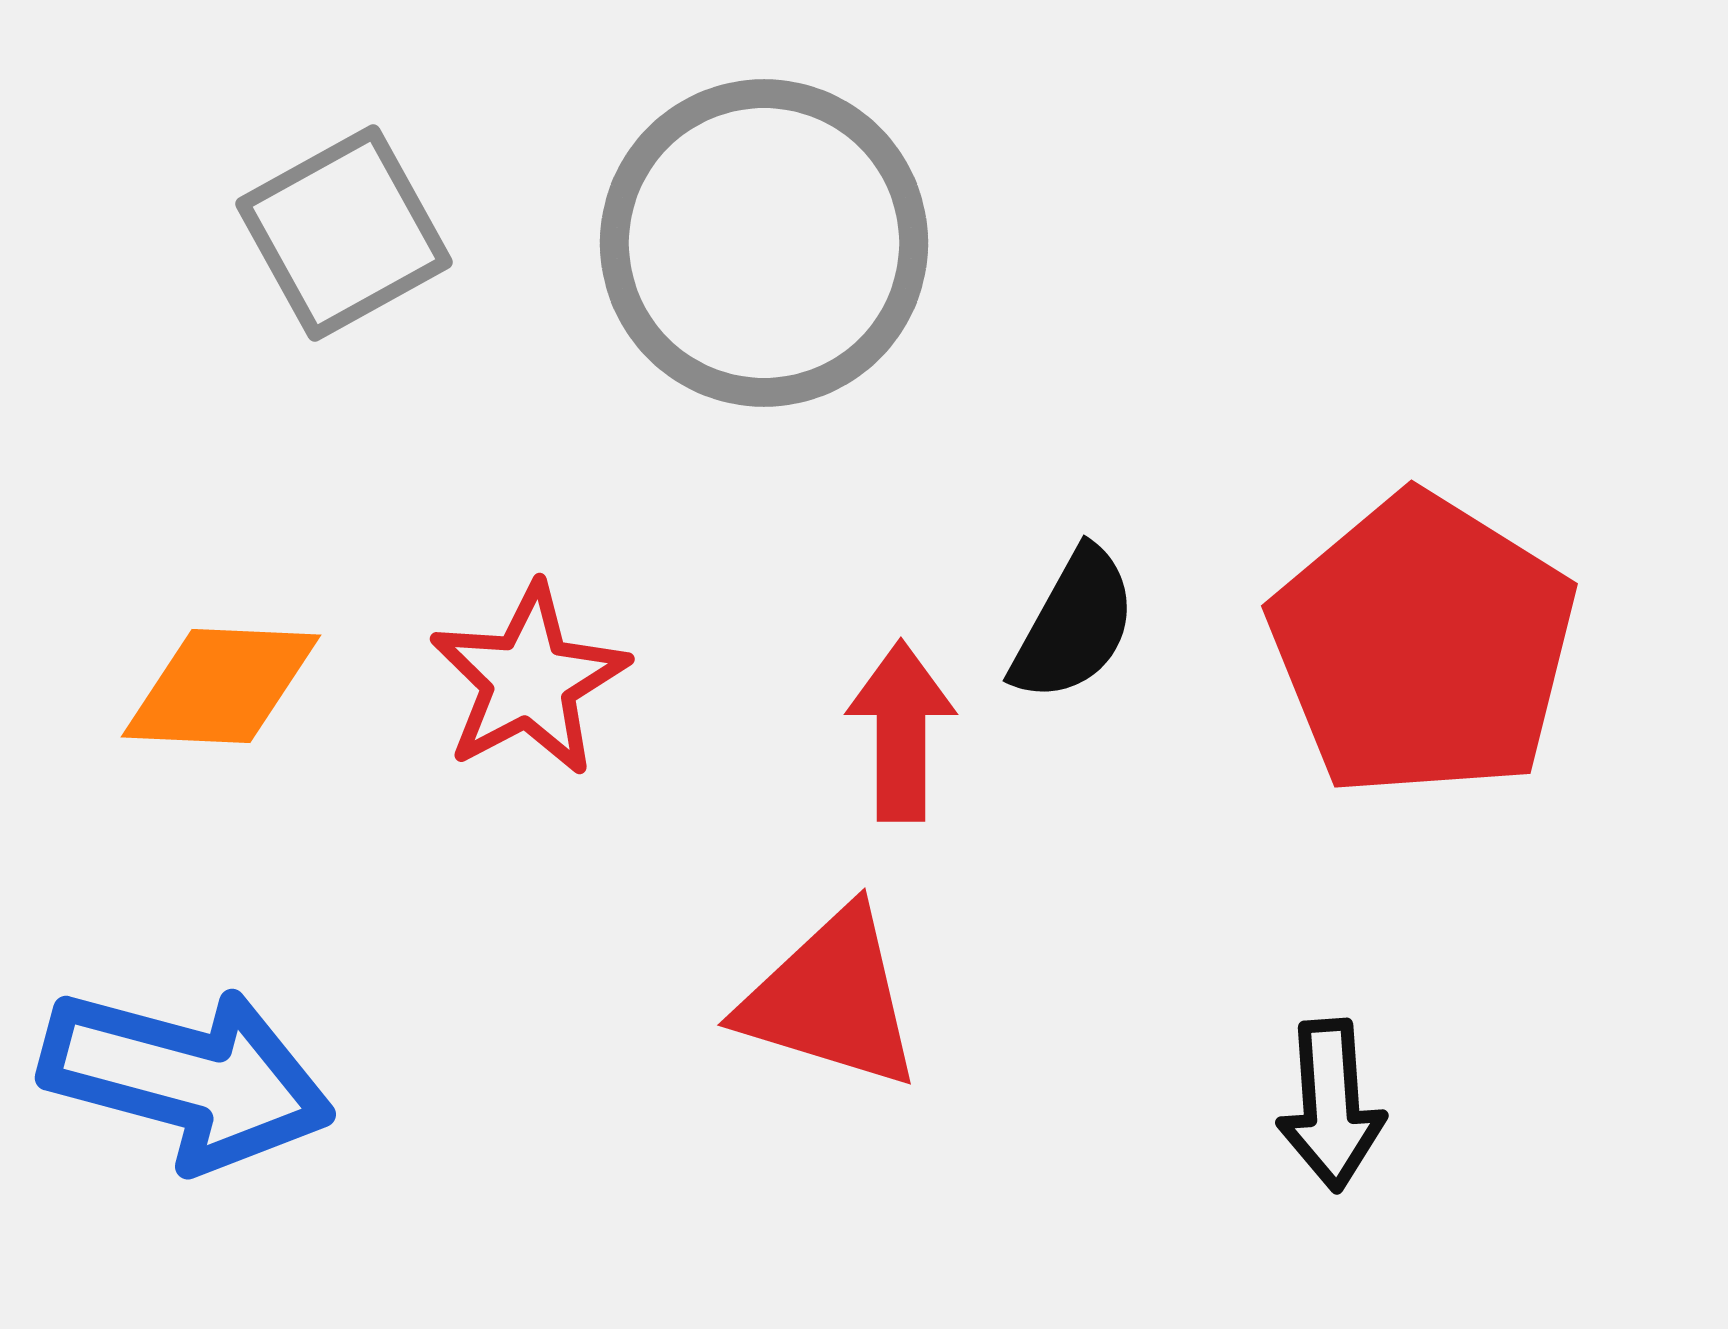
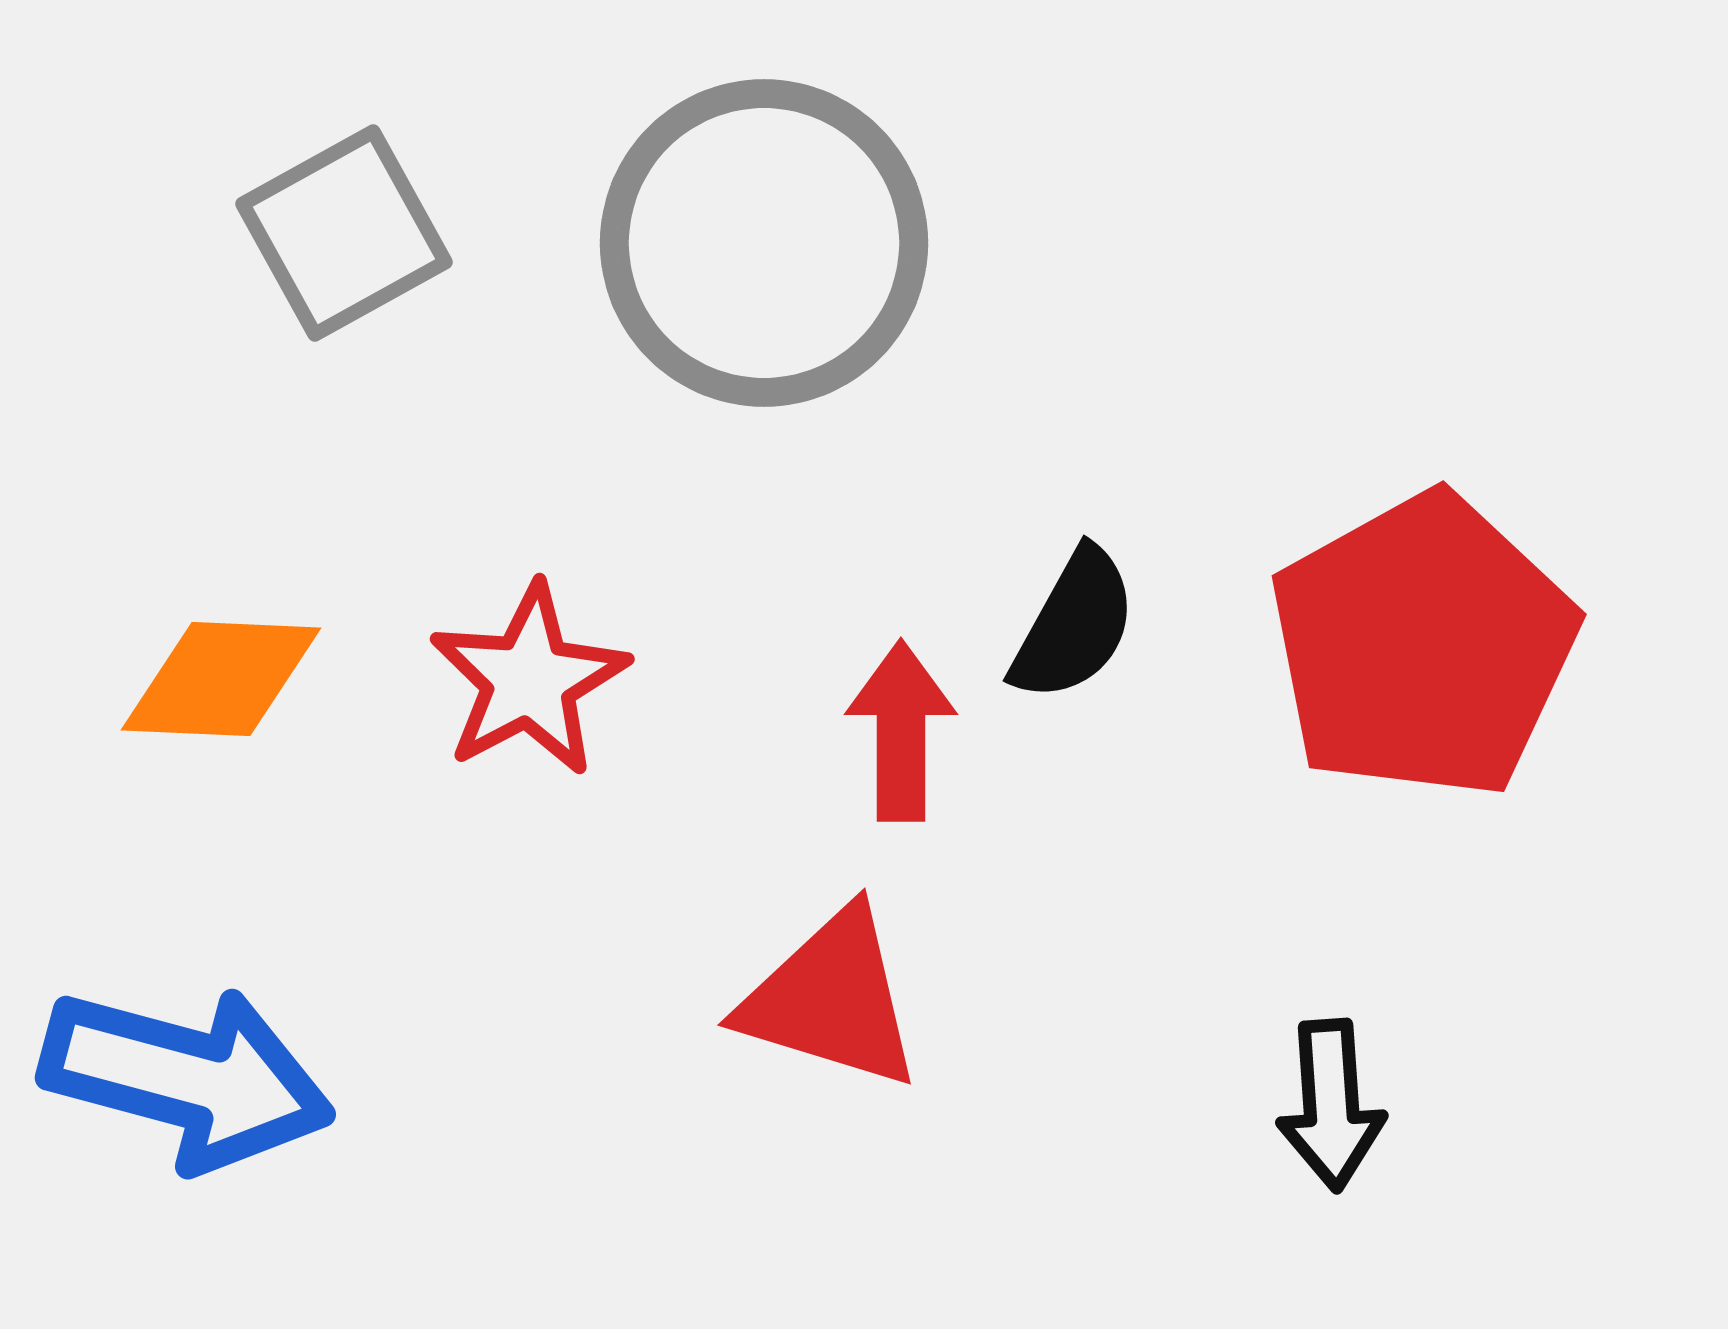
red pentagon: rotated 11 degrees clockwise
orange diamond: moved 7 px up
